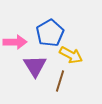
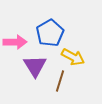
yellow arrow: moved 2 px right, 2 px down
